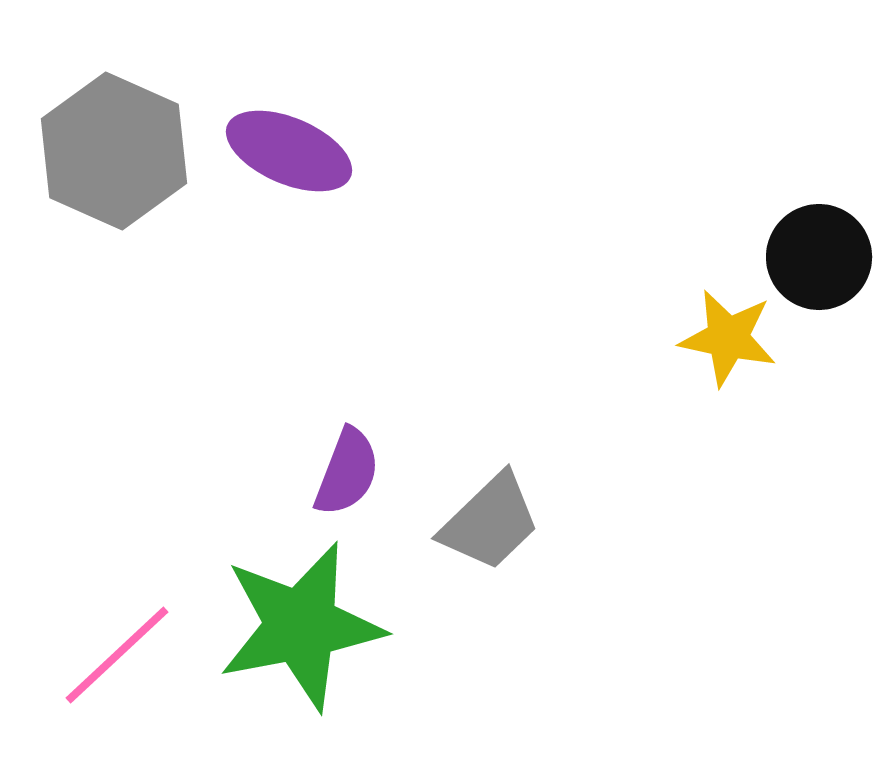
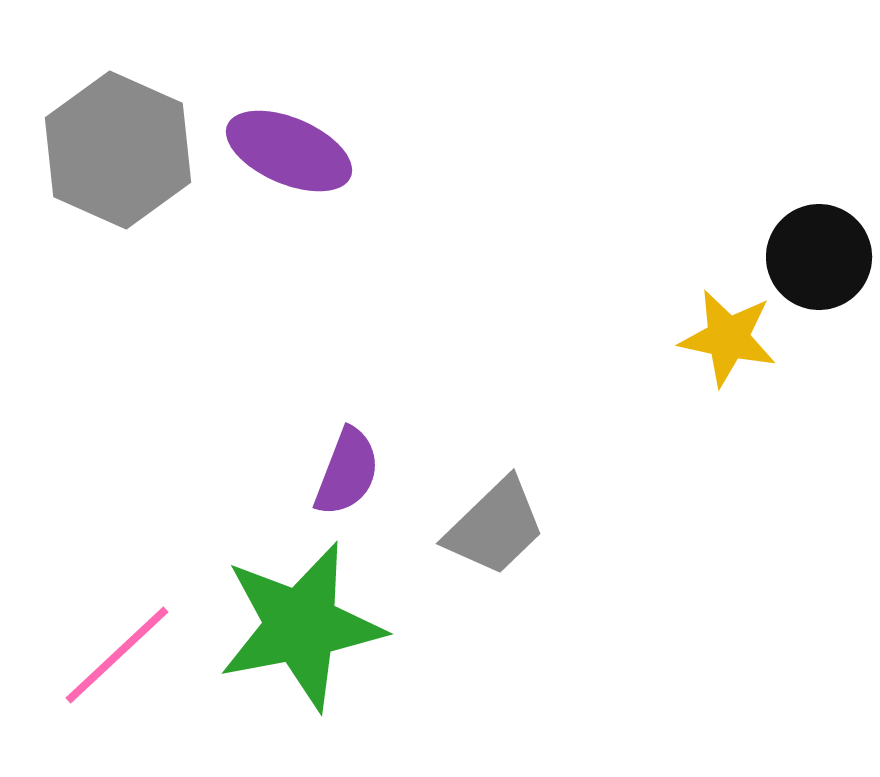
gray hexagon: moved 4 px right, 1 px up
gray trapezoid: moved 5 px right, 5 px down
